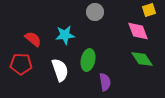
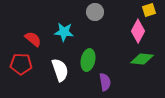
pink diamond: rotated 50 degrees clockwise
cyan star: moved 1 px left, 3 px up; rotated 12 degrees clockwise
green diamond: rotated 50 degrees counterclockwise
